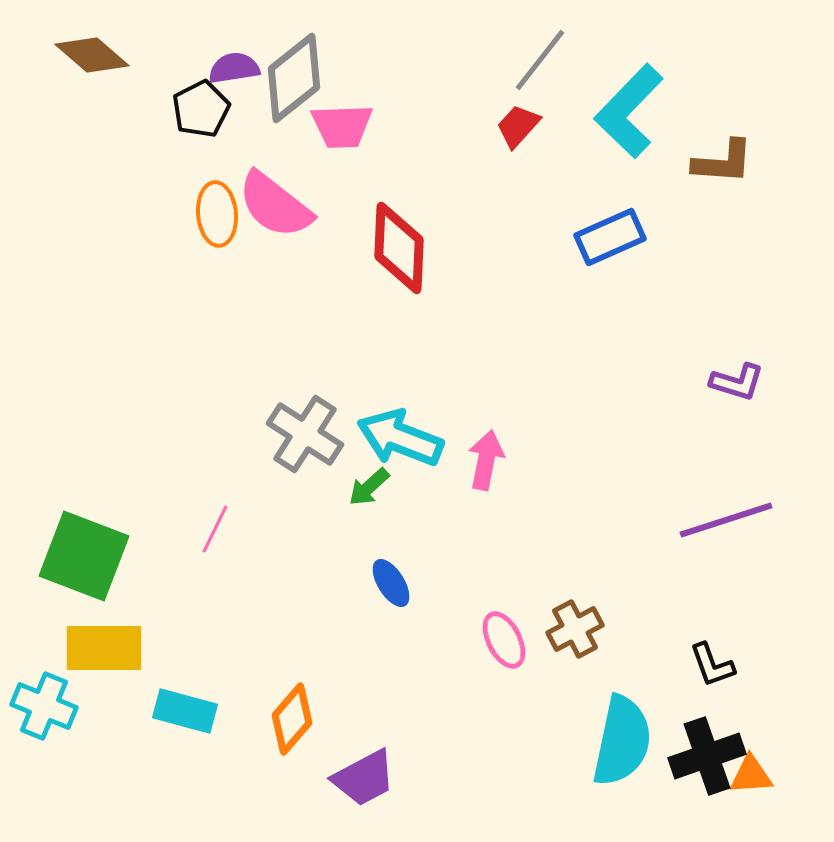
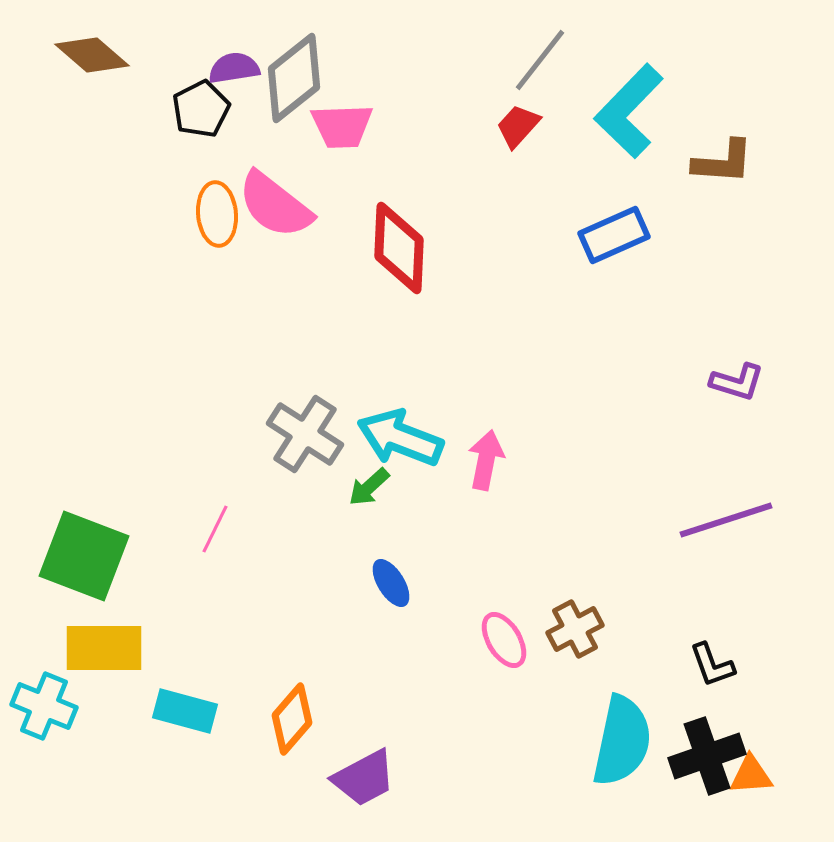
blue rectangle: moved 4 px right, 2 px up
pink ellipse: rotated 4 degrees counterclockwise
